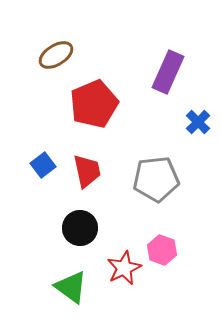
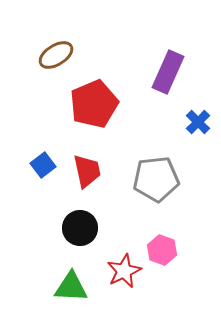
red star: moved 3 px down
green triangle: rotated 33 degrees counterclockwise
